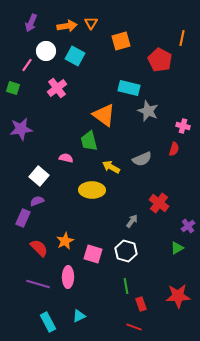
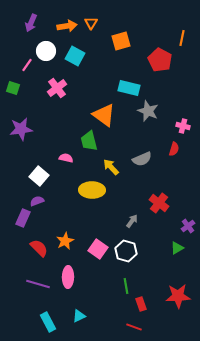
yellow arrow at (111, 167): rotated 18 degrees clockwise
pink square at (93, 254): moved 5 px right, 5 px up; rotated 18 degrees clockwise
